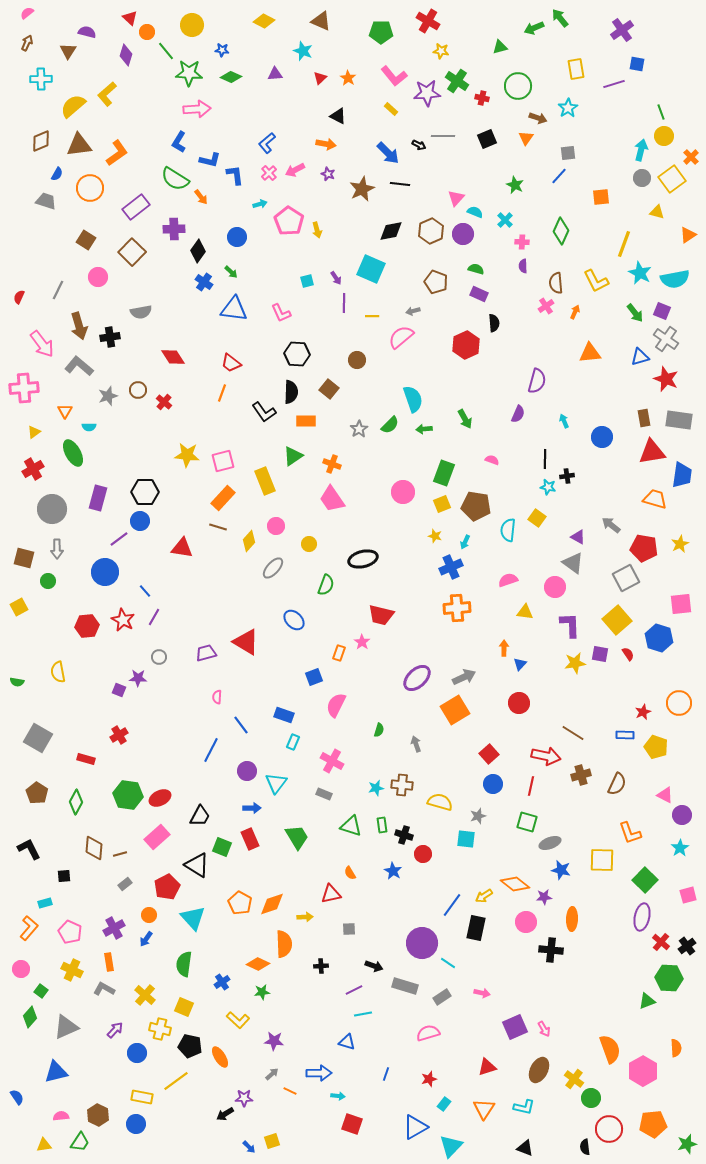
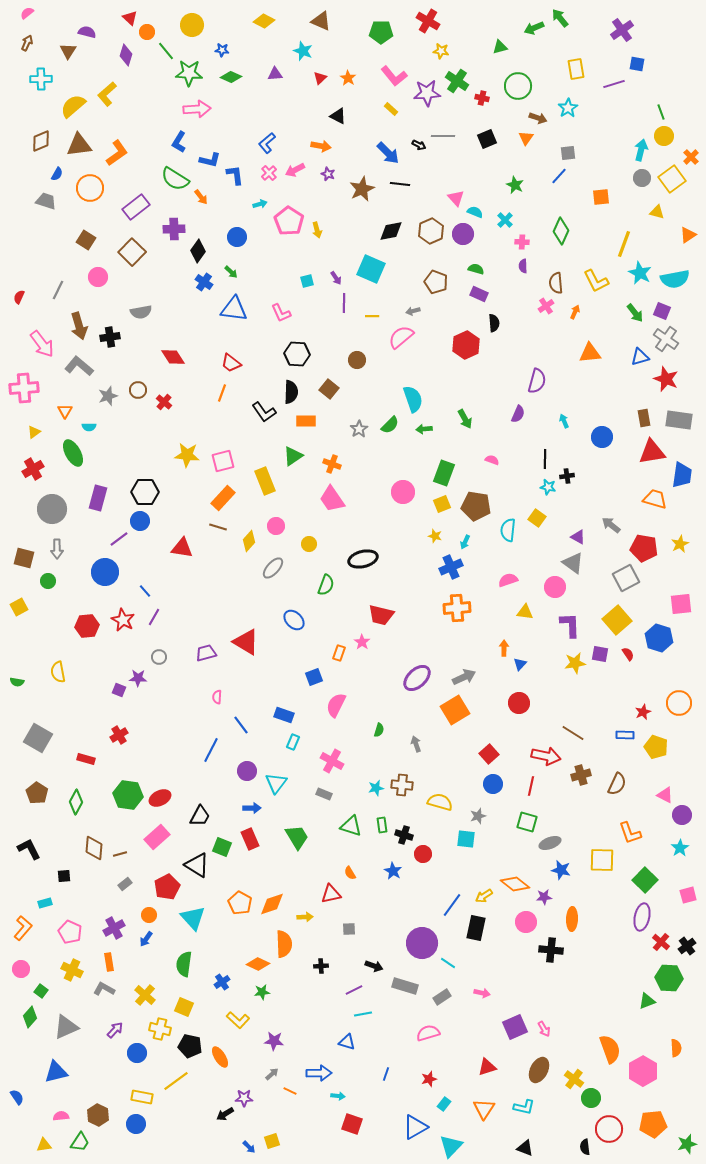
orange arrow at (326, 144): moved 5 px left, 2 px down
pink triangle at (456, 198): rotated 24 degrees counterclockwise
orange L-shape at (29, 928): moved 6 px left
